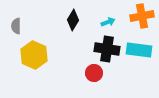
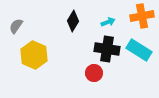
black diamond: moved 1 px down
gray semicircle: rotated 35 degrees clockwise
cyan rectangle: rotated 25 degrees clockwise
